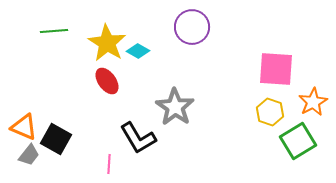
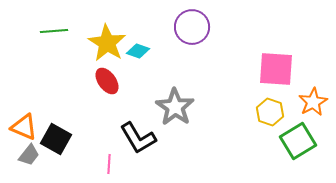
cyan diamond: rotated 10 degrees counterclockwise
